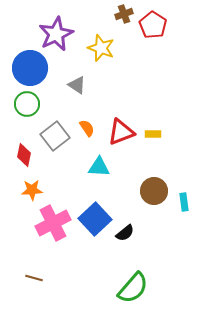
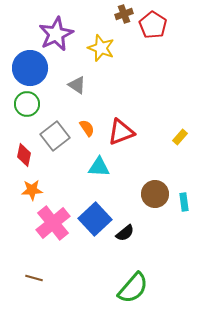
yellow rectangle: moved 27 px right, 3 px down; rotated 49 degrees counterclockwise
brown circle: moved 1 px right, 3 px down
pink cross: rotated 12 degrees counterclockwise
